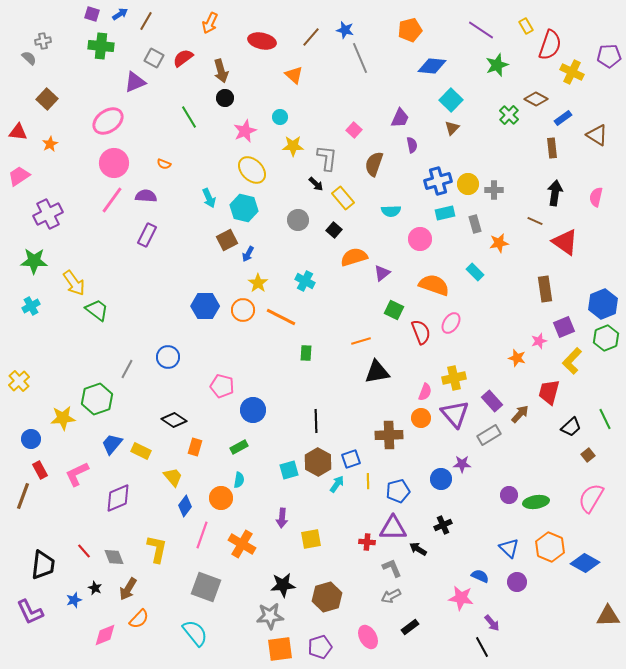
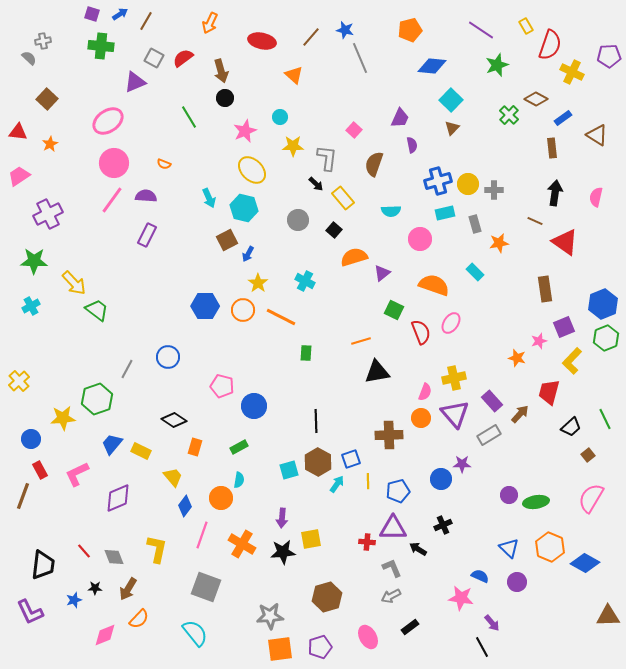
yellow arrow at (74, 283): rotated 8 degrees counterclockwise
blue circle at (253, 410): moved 1 px right, 4 px up
black star at (283, 585): moved 33 px up
black star at (95, 588): rotated 24 degrees counterclockwise
